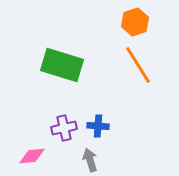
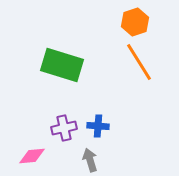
orange line: moved 1 px right, 3 px up
